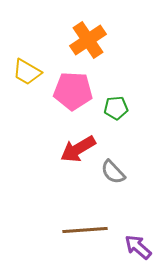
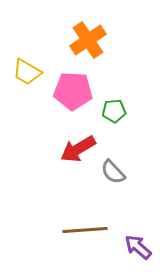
green pentagon: moved 2 px left, 3 px down
